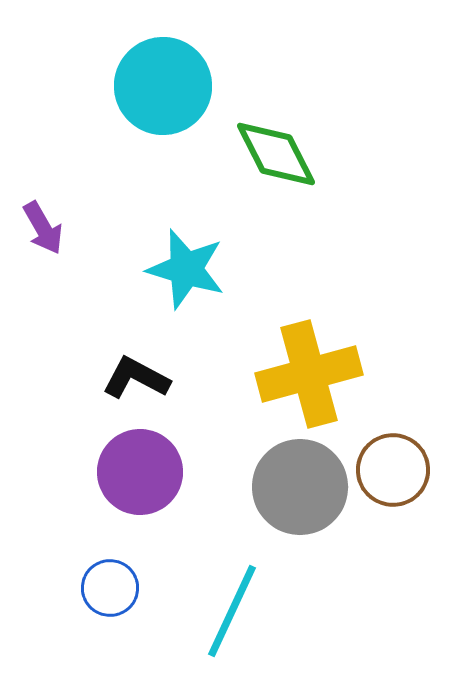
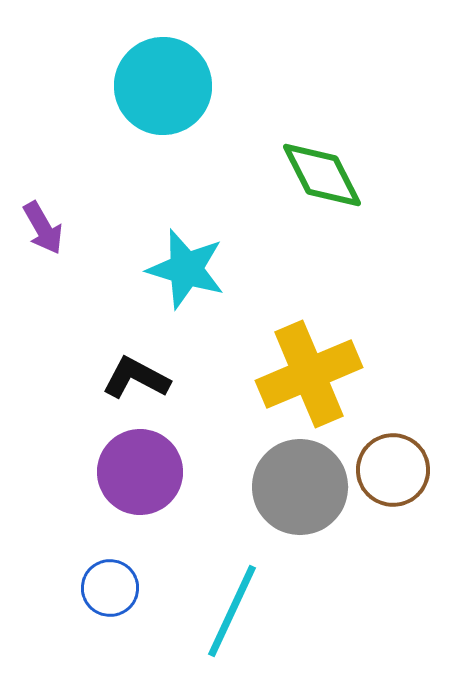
green diamond: moved 46 px right, 21 px down
yellow cross: rotated 8 degrees counterclockwise
